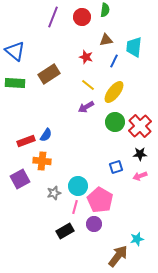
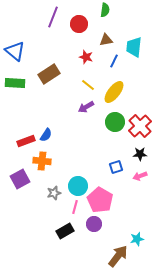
red circle: moved 3 px left, 7 px down
